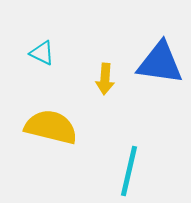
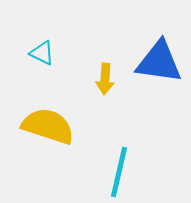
blue triangle: moved 1 px left, 1 px up
yellow semicircle: moved 3 px left, 1 px up; rotated 4 degrees clockwise
cyan line: moved 10 px left, 1 px down
